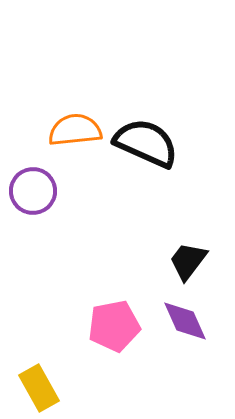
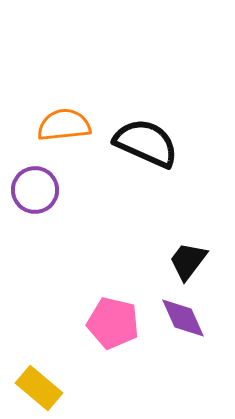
orange semicircle: moved 11 px left, 5 px up
purple circle: moved 2 px right, 1 px up
purple diamond: moved 2 px left, 3 px up
pink pentagon: moved 1 px left, 3 px up; rotated 24 degrees clockwise
yellow rectangle: rotated 21 degrees counterclockwise
